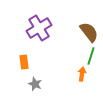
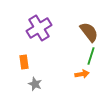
orange arrow: rotated 72 degrees clockwise
